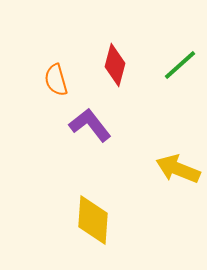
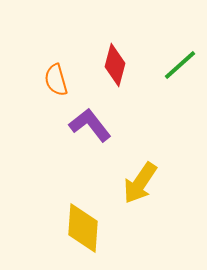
yellow arrow: moved 38 px left, 14 px down; rotated 78 degrees counterclockwise
yellow diamond: moved 10 px left, 8 px down
